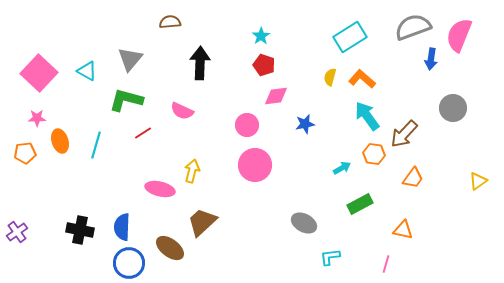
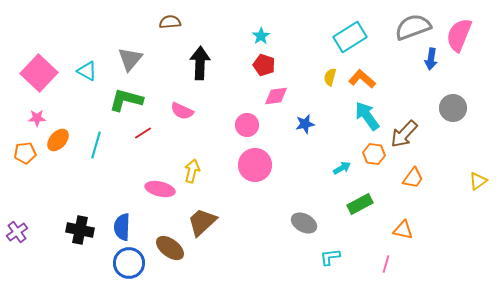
orange ellipse at (60, 141): moved 2 px left, 1 px up; rotated 60 degrees clockwise
